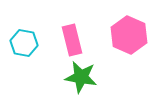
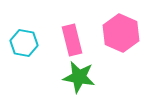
pink hexagon: moved 8 px left, 2 px up
green star: moved 2 px left
